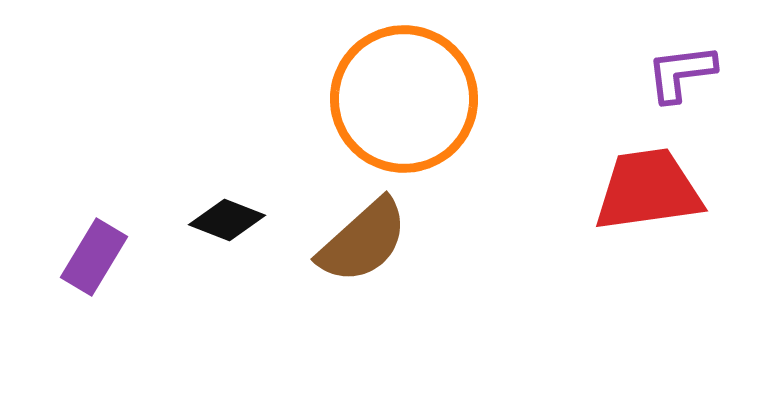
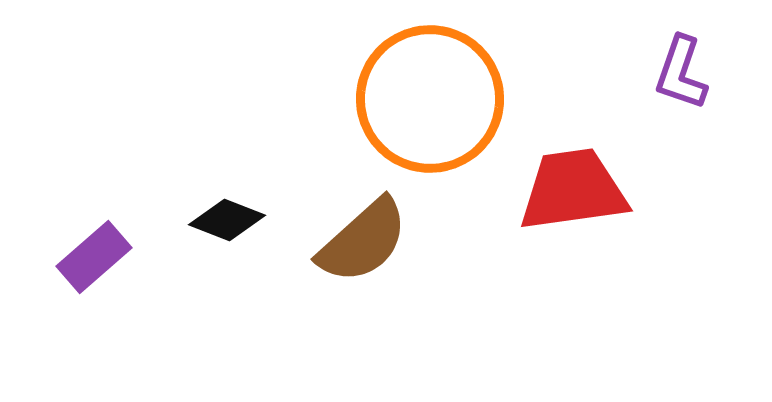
purple L-shape: rotated 64 degrees counterclockwise
orange circle: moved 26 px right
red trapezoid: moved 75 px left
purple rectangle: rotated 18 degrees clockwise
